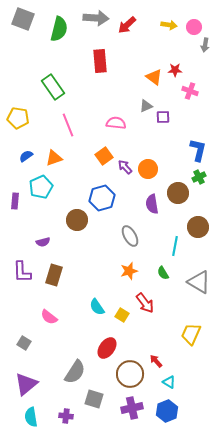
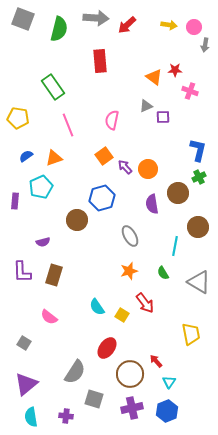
pink semicircle at (116, 123): moved 4 px left, 3 px up; rotated 84 degrees counterclockwise
yellow trapezoid at (191, 334): rotated 145 degrees clockwise
cyan triangle at (169, 382): rotated 32 degrees clockwise
